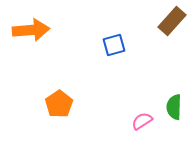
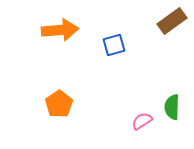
brown rectangle: rotated 12 degrees clockwise
orange arrow: moved 29 px right
green semicircle: moved 2 px left
